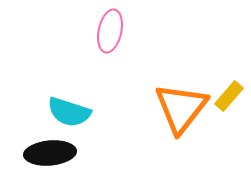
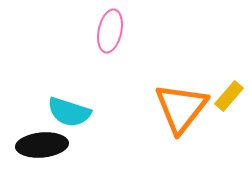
black ellipse: moved 8 px left, 8 px up
